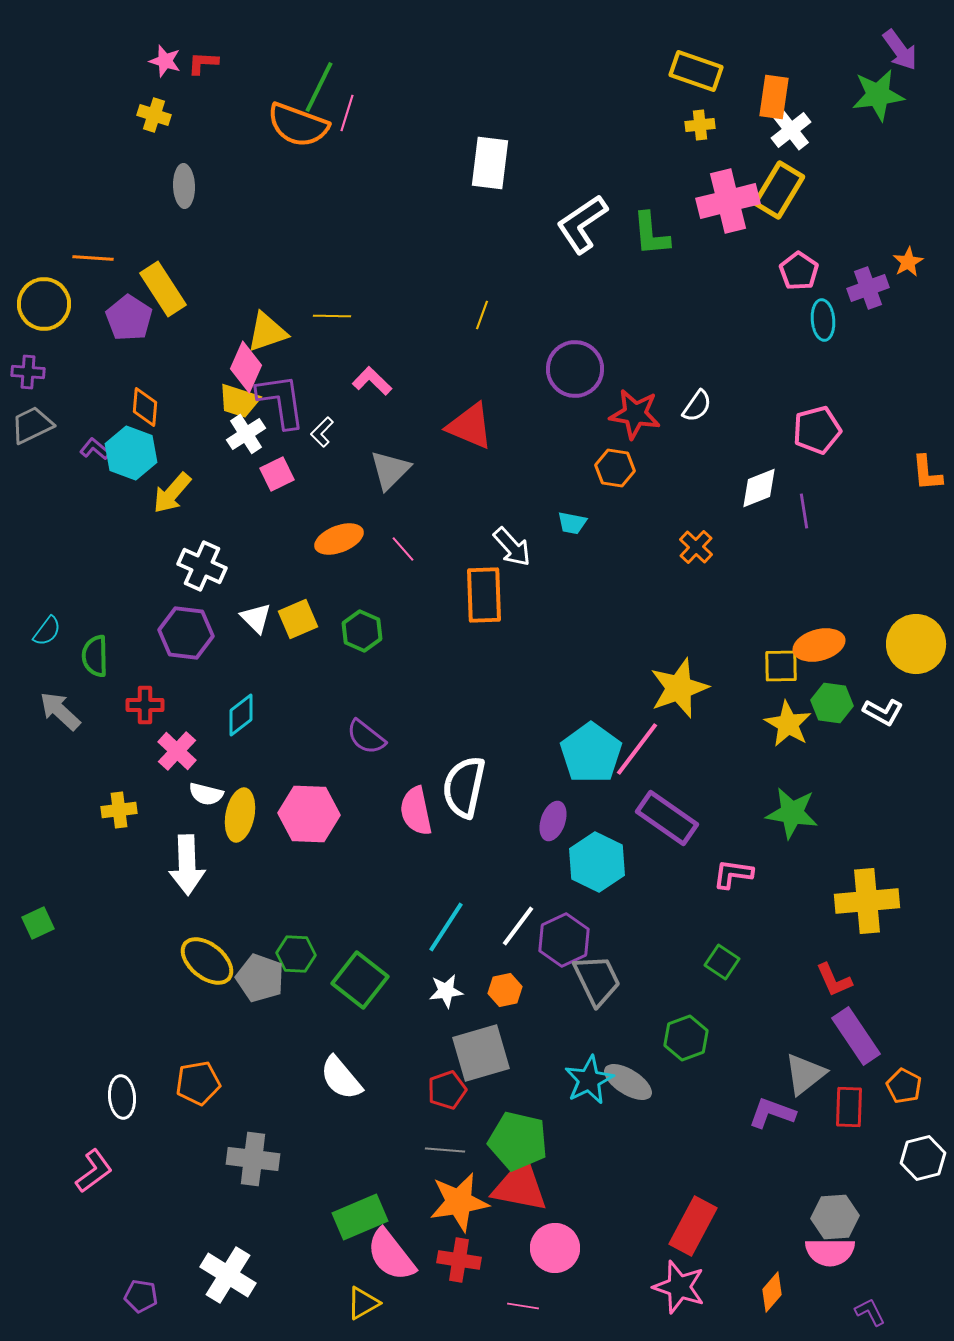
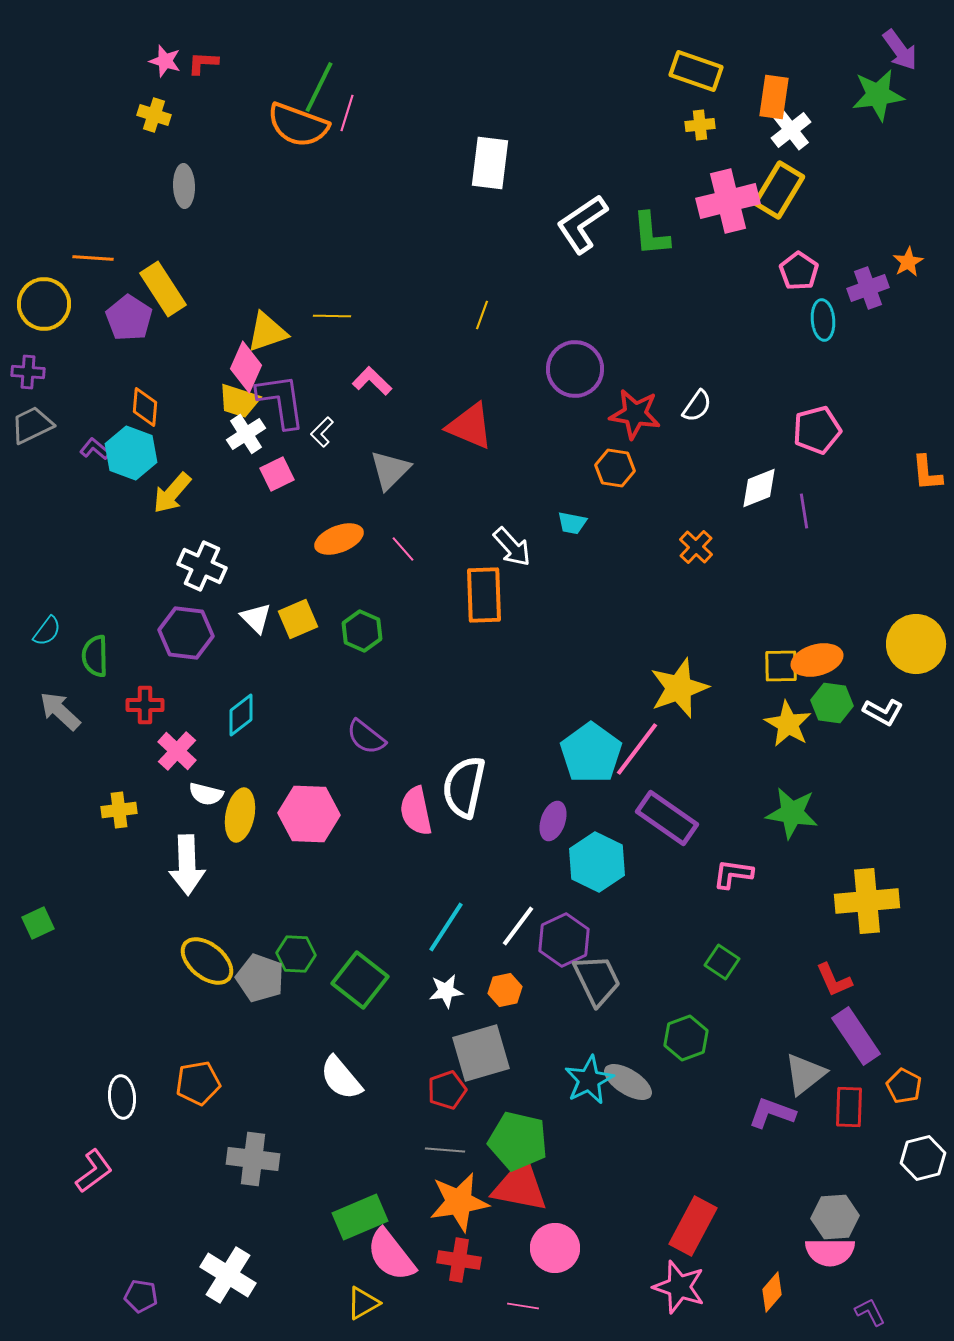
orange ellipse at (819, 645): moved 2 px left, 15 px down
